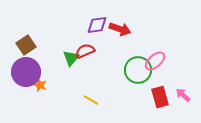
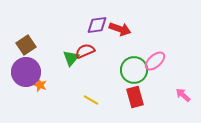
green circle: moved 4 px left
red rectangle: moved 25 px left
